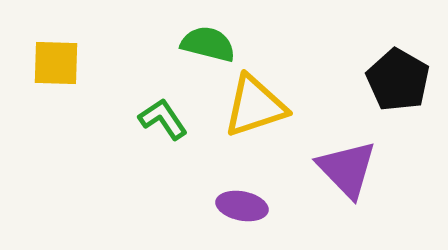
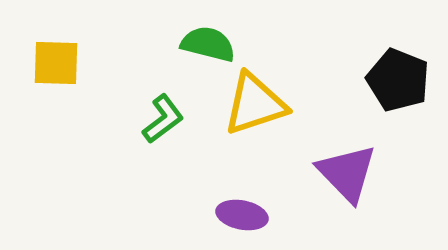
black pentagon: rotated 8 degrees counterclockwise
yellow triangle: moved 2 px up
green L-shape: rotated 87 degrees clockwise
purple triangle: moved 4 px down
purple ellipse: moved 9 px down
